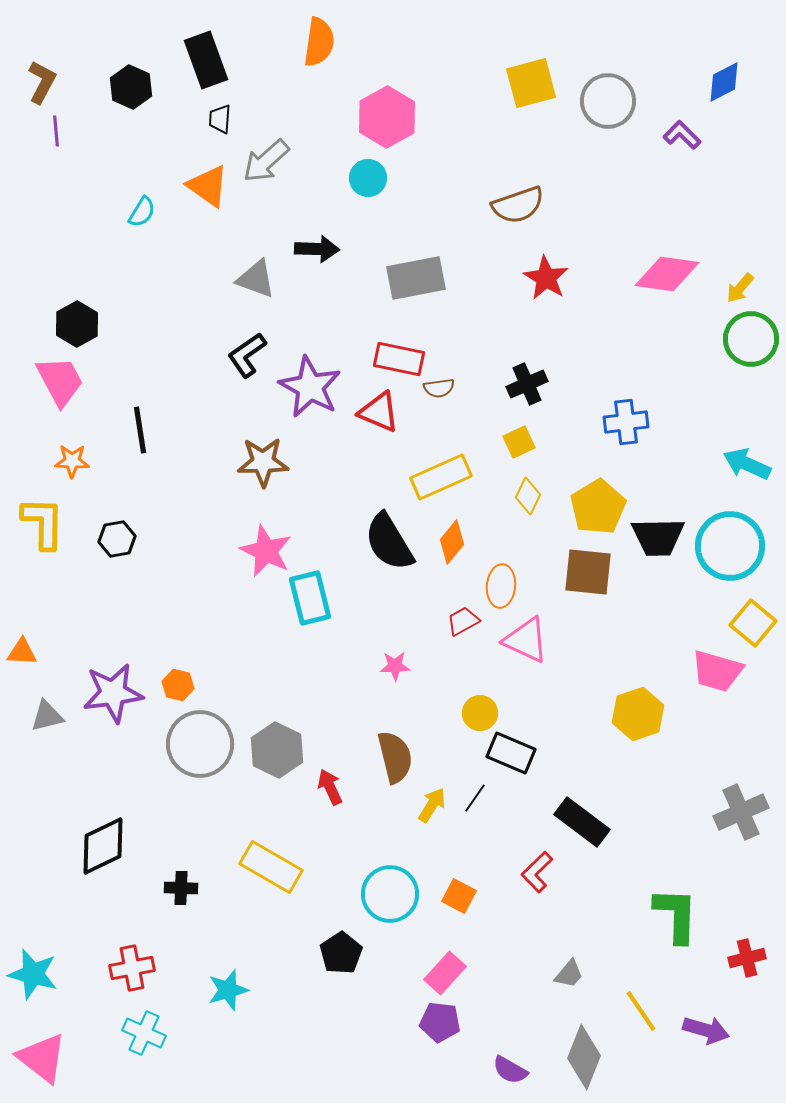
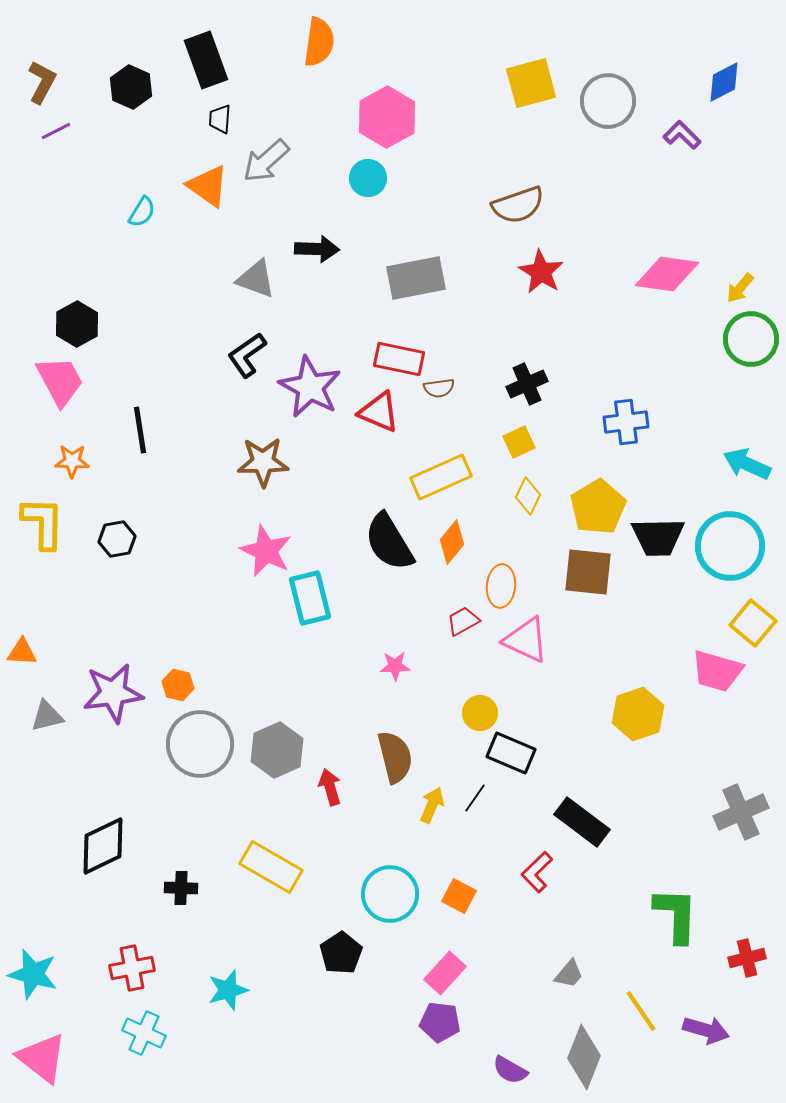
purple line at (56, 131): rotated 68 degrees clockwise
red star at (546, 278): moved 5 px left, 6 px up
gray hexagon at (277, 750): rotated 10 degrees clockwise
red arrow at (330, 787): rotated 9 degrees clockwise
yellow arrow at (432, 805): rotated 9 degrees counterclockwise
